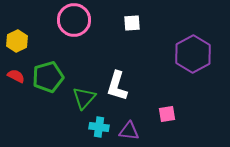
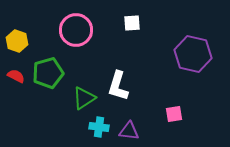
pink circle: moved 2 px right, 10 px down
yellow hexagon: rotated 15 degrees counterclockwise
purple hexagon: rotated 18 degrees counterclockwise
green pentagon: moved 4 px up
white L-shape: moved 1 px right
green triangle: rotated 15 degrees clockwise
pink square: moved 7 px right
